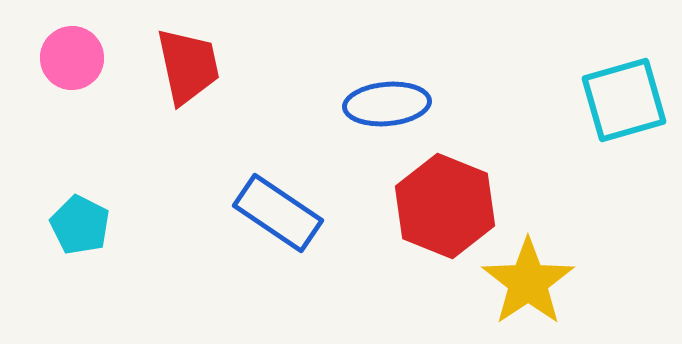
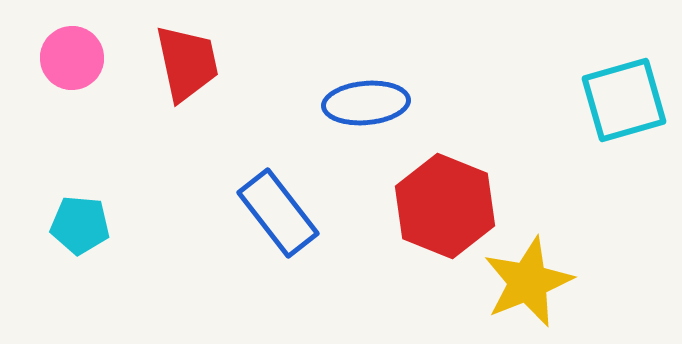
red trapezoid: moved 1 px left, 3 px up
blue ellipse: moved 21 px left, 1 px up
blue rectangle: rotated 18 degrees clockwise
cyan pentagon: rotated 22 degrees counterclockwise
yellow star: rotated 12 degrees clockwise
